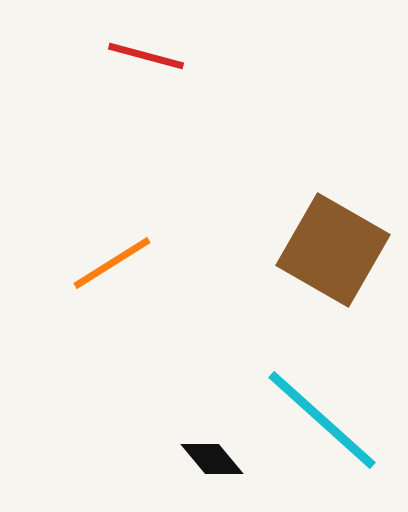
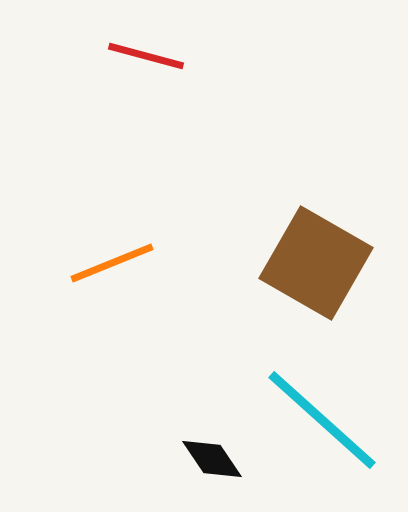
brown square: moved 17 px left, 13 px down
orange line: rotated 10 degrees clockwise
black diamond: rotated 6 degrees clockwise
